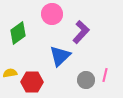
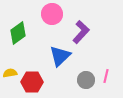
pink line: moved 1 px right, 1 px down
